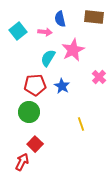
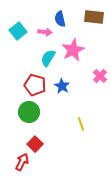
pink cross: moved 1 px right, 1 px up
red pentagon: rotated 20 degrees clockwise
